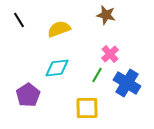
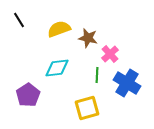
brown star: moved 18 px left, 23 px down
green line: rotated 28 degrees counterclockwise
yellow square: rotated 15 degrees counterclockwise
